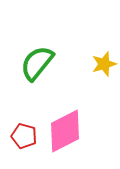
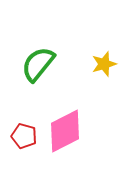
green semicircle: moved 1 px right, 1 px down
